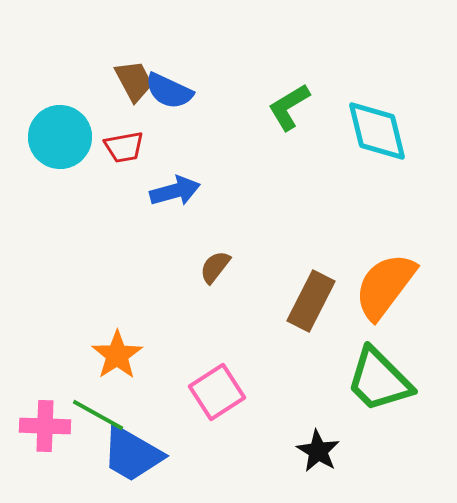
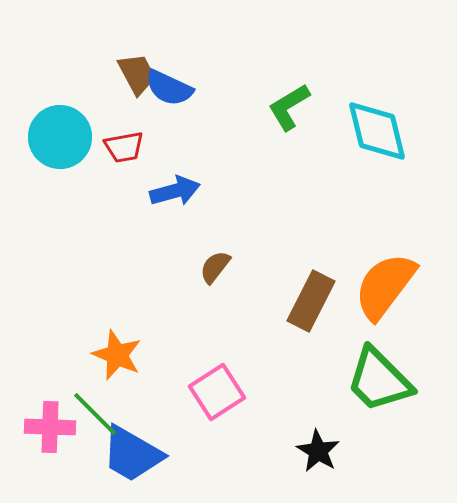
brown trapezoid: moved 3 px right, 7 px up
blue semicircle: moved 3 px up
orange star: rotated 15 degrees counterclockwise
green line: moved 3 px left, 1 px up; rotated 16 degrees clockwise
pink cross: moved 5 px right, 1 px down
